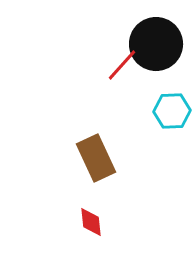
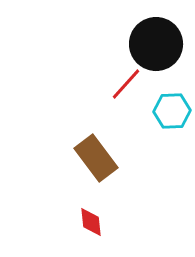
red line: moved 4 px right, 19 px down
brown rectangle: rotated 12 degrees counterclockwise
